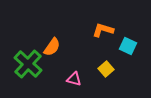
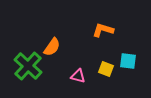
cyan square: moved 15 px down; rotated 18 degrees counterclockwise
green cross: moved 2 px down
yellow square: rotated 28 degrees counterclockwise
pink triangle: moved 4 px right, 3 px up
